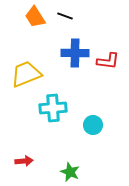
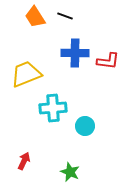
cyan circle: moved 8 px left, 1 px down
red arrow: rotated 60 degrees counterclockwise
